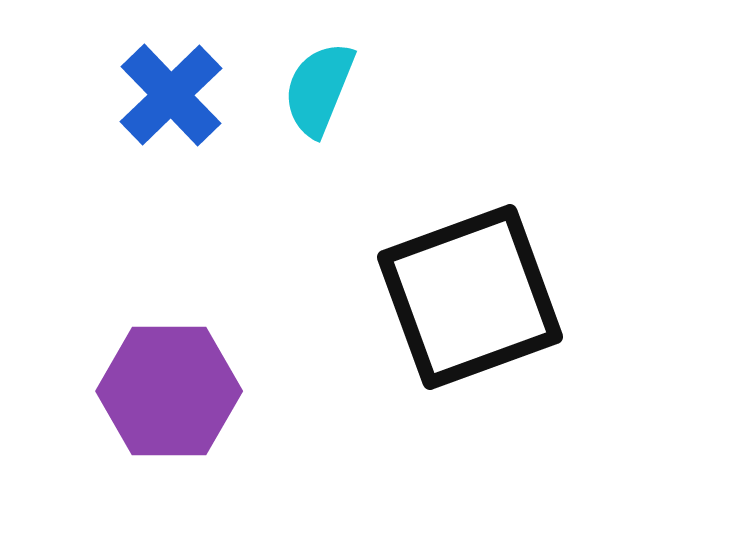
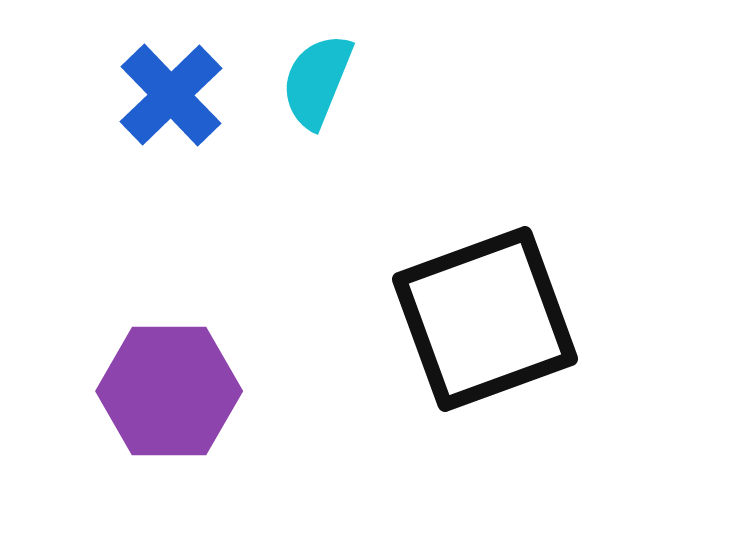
cyan semicircle: moved 2 px left, 8 px up
black square: moved 15 px right, 22 px down
